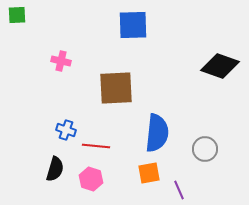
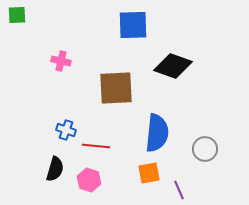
black diamond: moved 47 px left
pink hexagon: moved 2 px left, 1 px down
